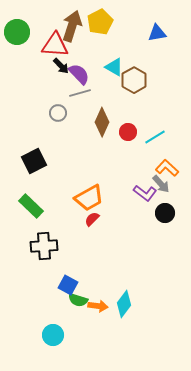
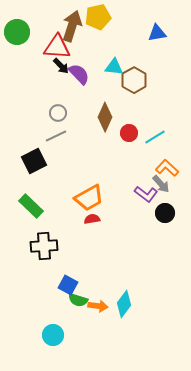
yellow pentagon: moved 2 px left, 5 px up; rotated 15 degrees clockwise
red triangle: moved 2 px right, 2 px down
cyan triangle: rotated 24 degrees counterclockwise
gray line: moved 24 px left, 43 px down; rotated 10 degrees counterclockwise
brown diamond: moved 3 px right, 5 px up
red circle: moved 1 px right, 1 px down
purple L-shape: moved 1 px right, 1 px down
red semicircle: rotated 35 degrees clockwise
